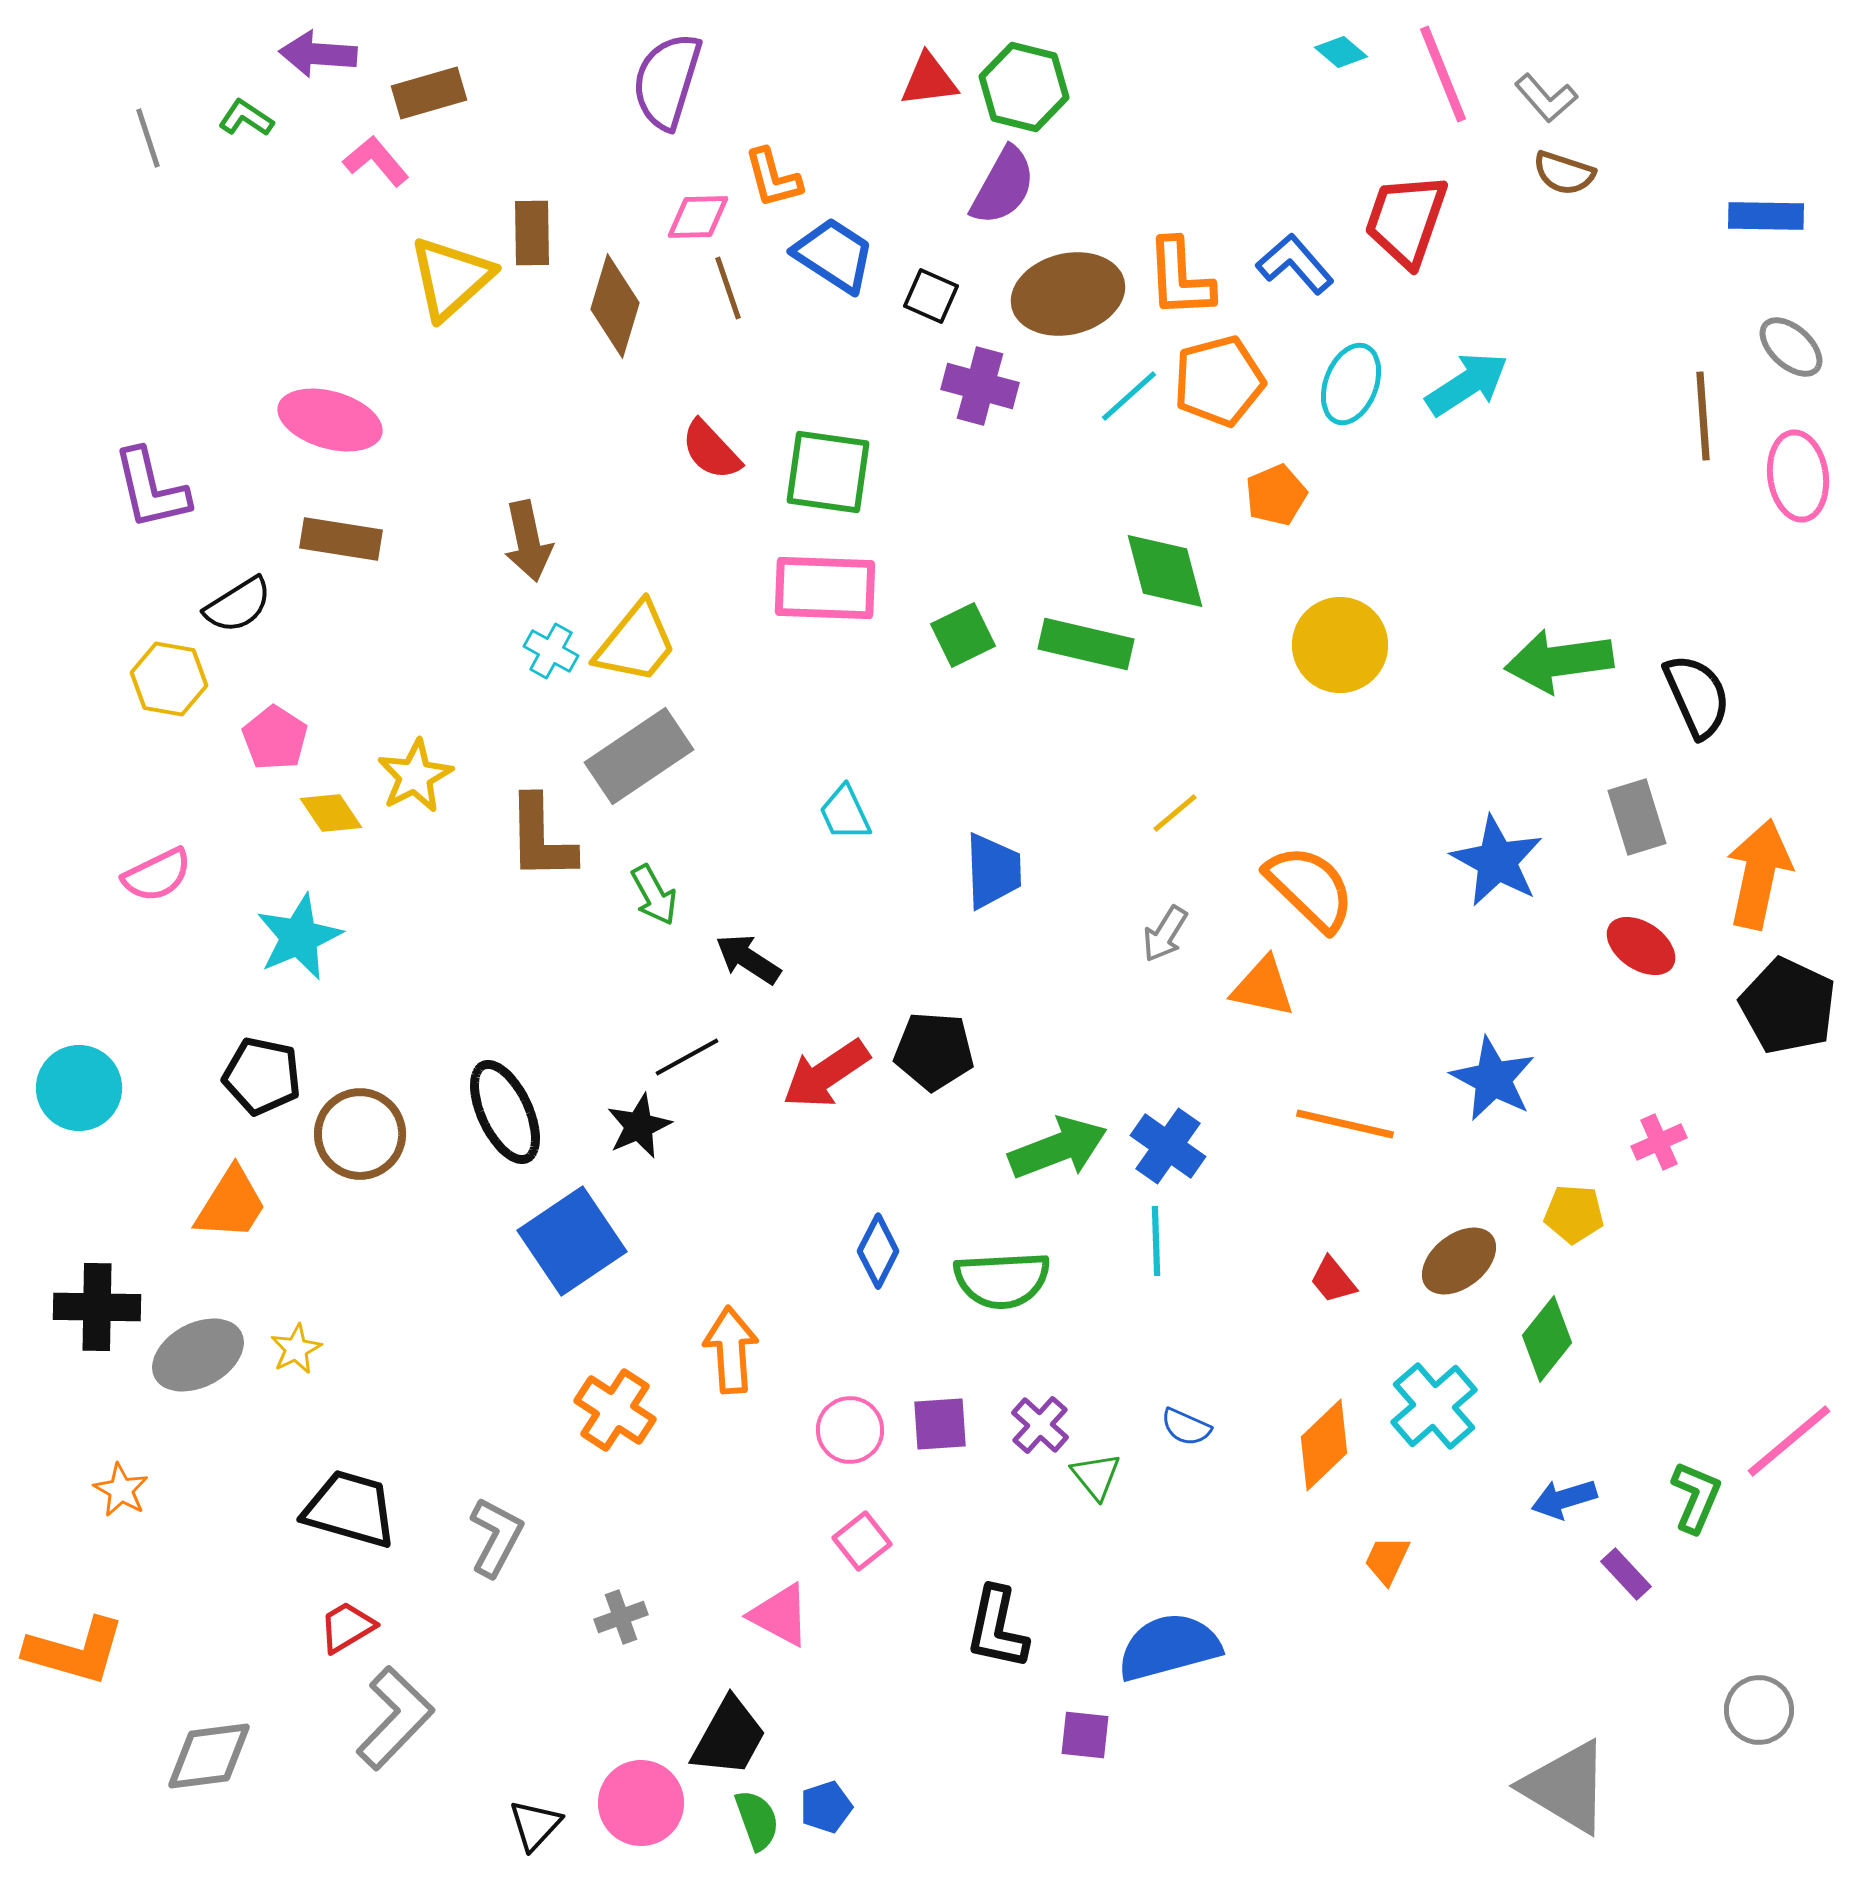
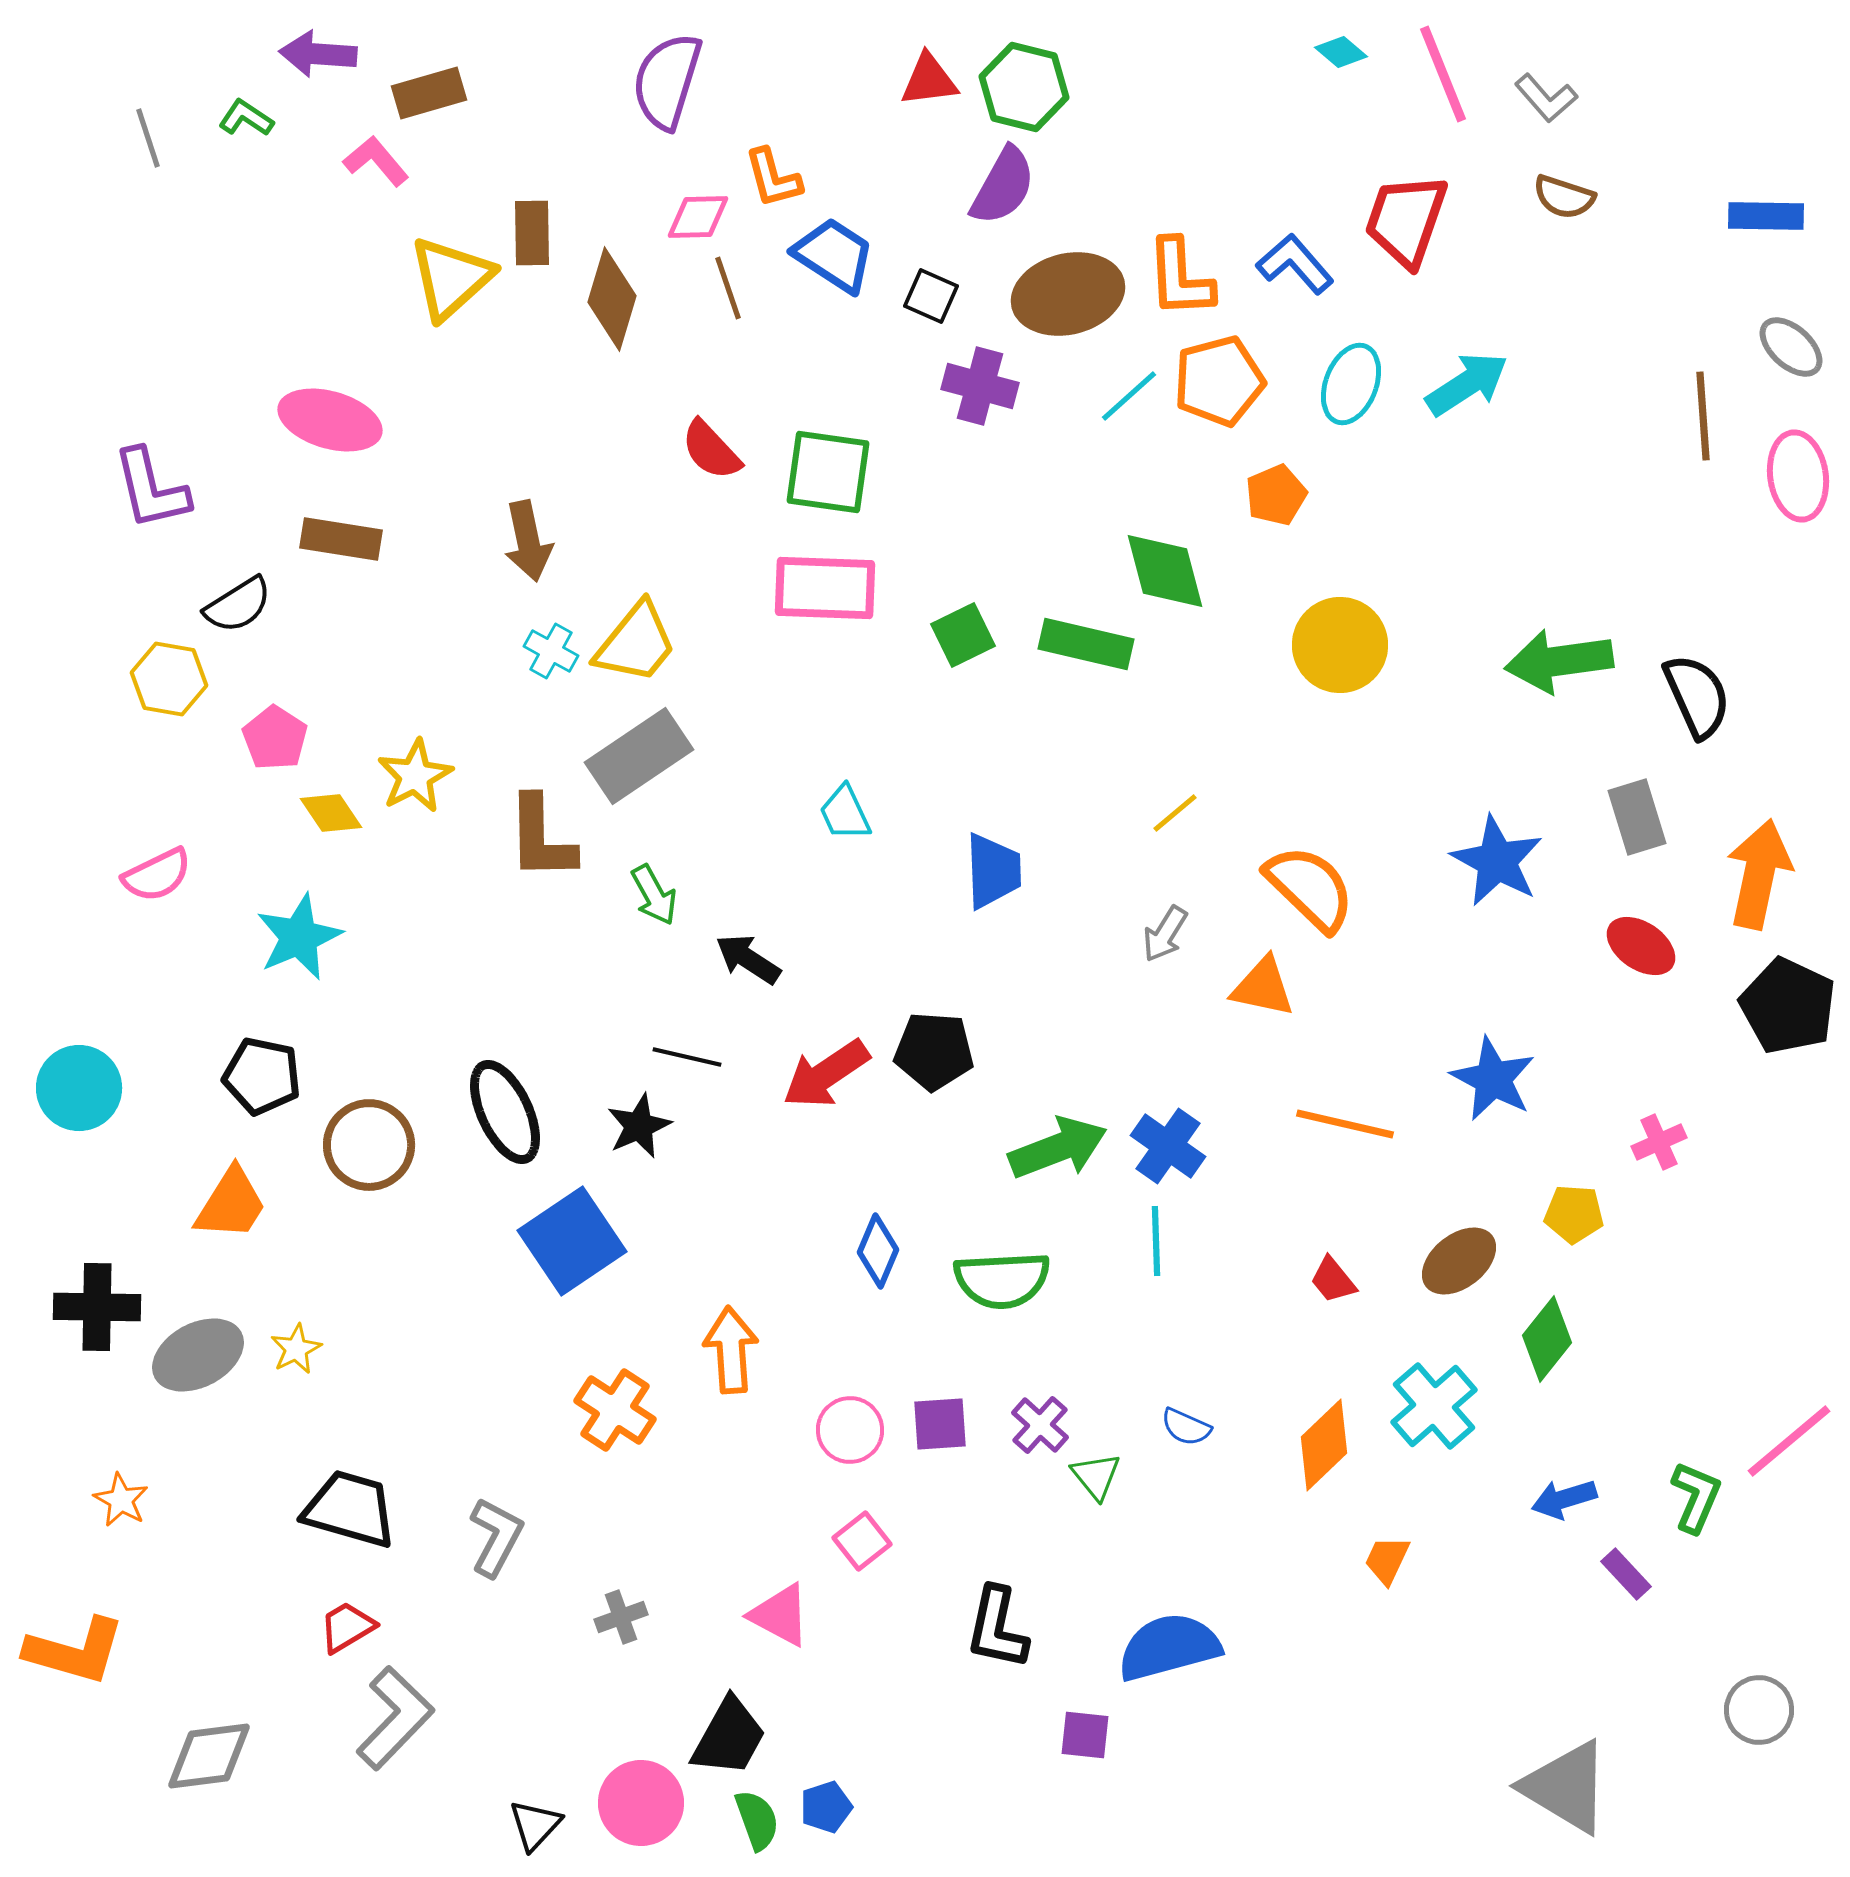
brown semicircle at (1564, 173): moved 24 px down
brown diamond at (615, 306): moved 3 px left, 7 px up
black line at (687, 1057): rotated 42 degrees clockwise
brown circle at (360, 1134): moved 9 px right, 11 px down
blue diamond at (878, 1251): rotated 4 degrees counterclockwise
orange star at (121, 1490): moved 10 px down
